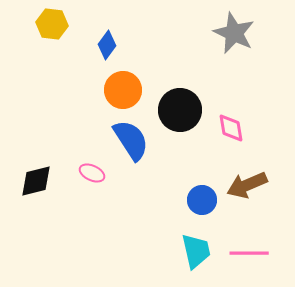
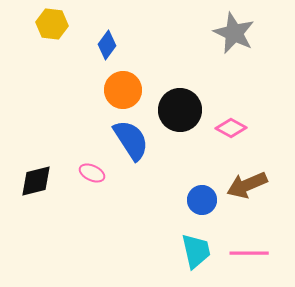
pink diamond: rotated 52 degrees counterclockwise
